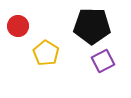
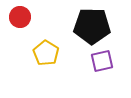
red circle: moved 2 px right, 9 px up
purple square: moved 1 px left; rotated 15 degrees clockwise
